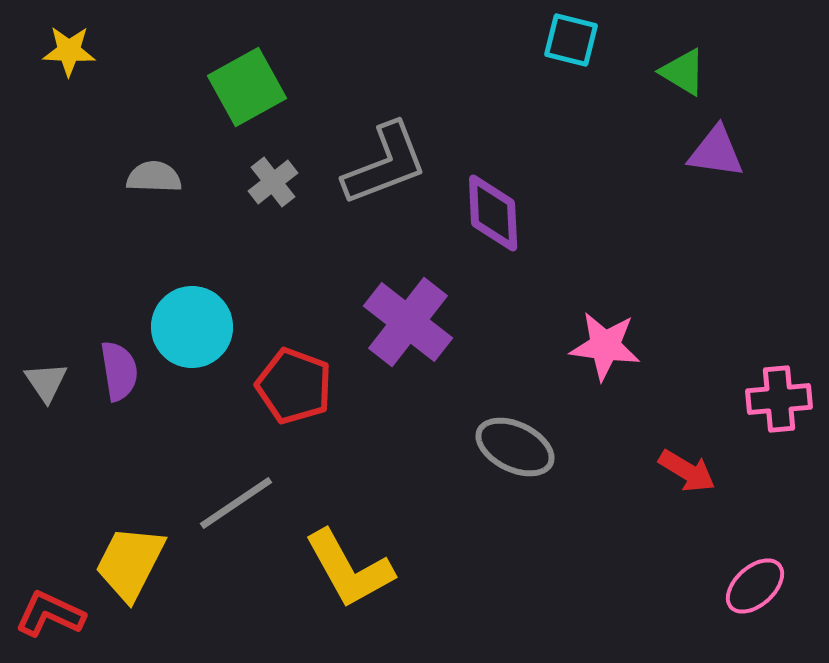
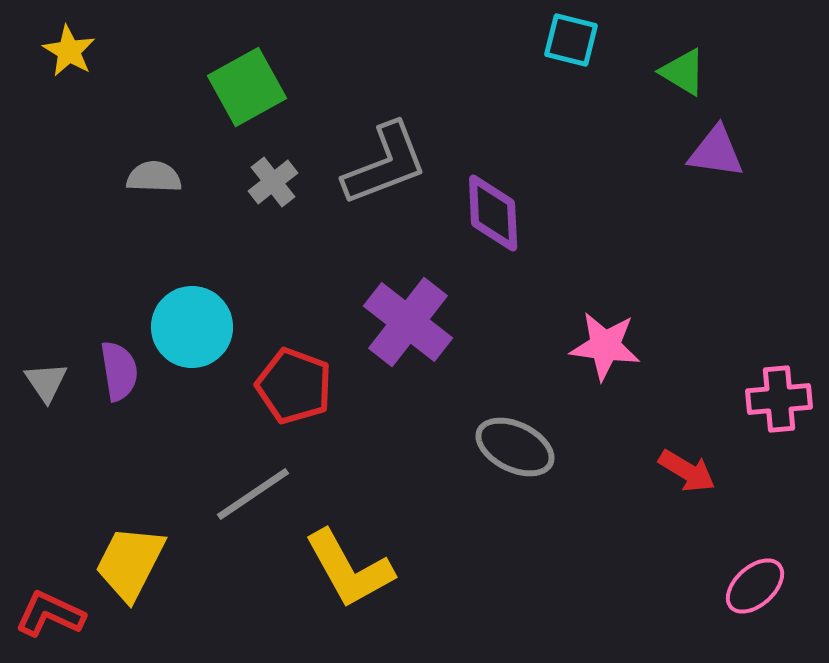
yellow star: rotated 28 degrees clockwise
gray line: moved 17 px right, 9 px up
